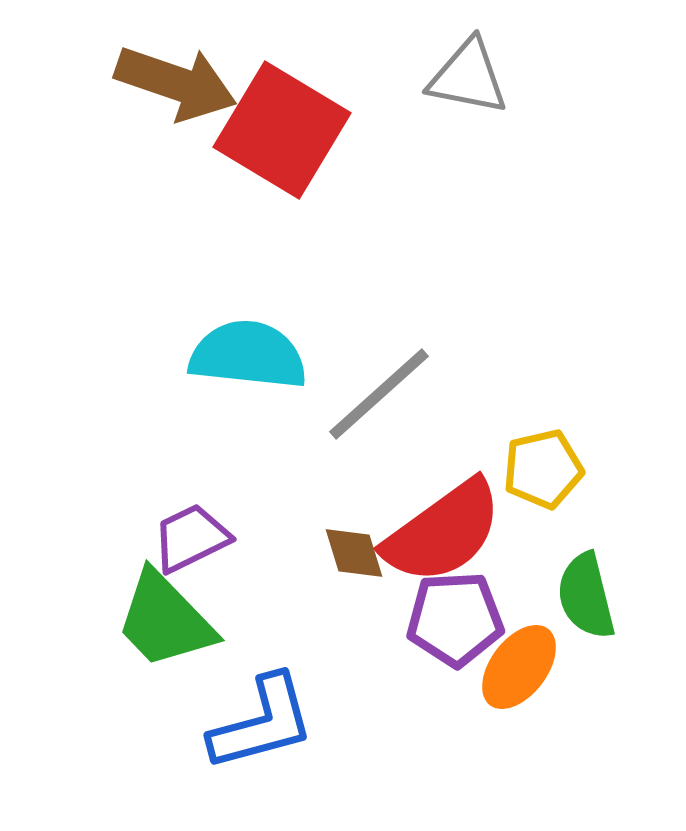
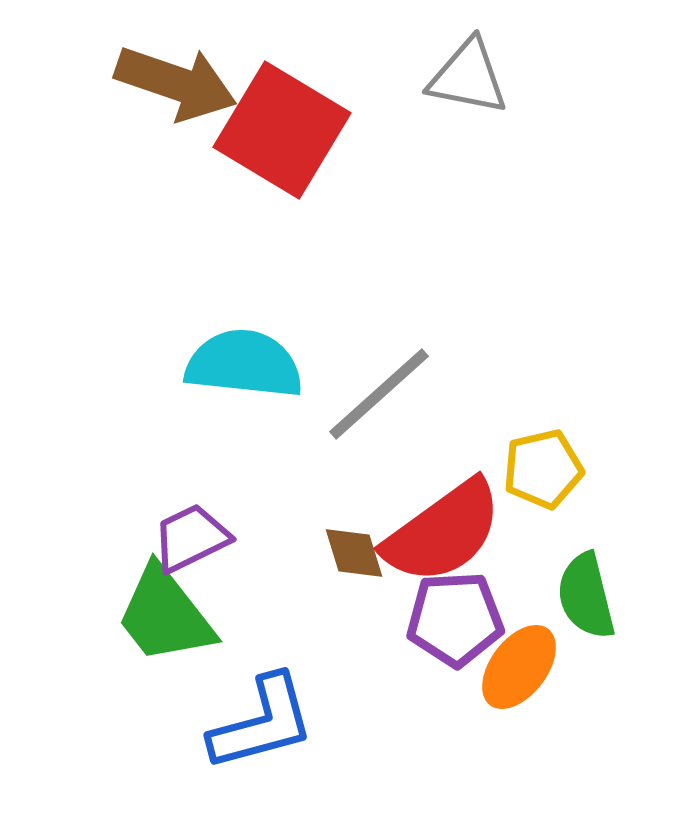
cyan semicircle: moved 4 px left, 9 px down
green trapezoid: moved 5 px up; rotated 6 degrees clockwise
